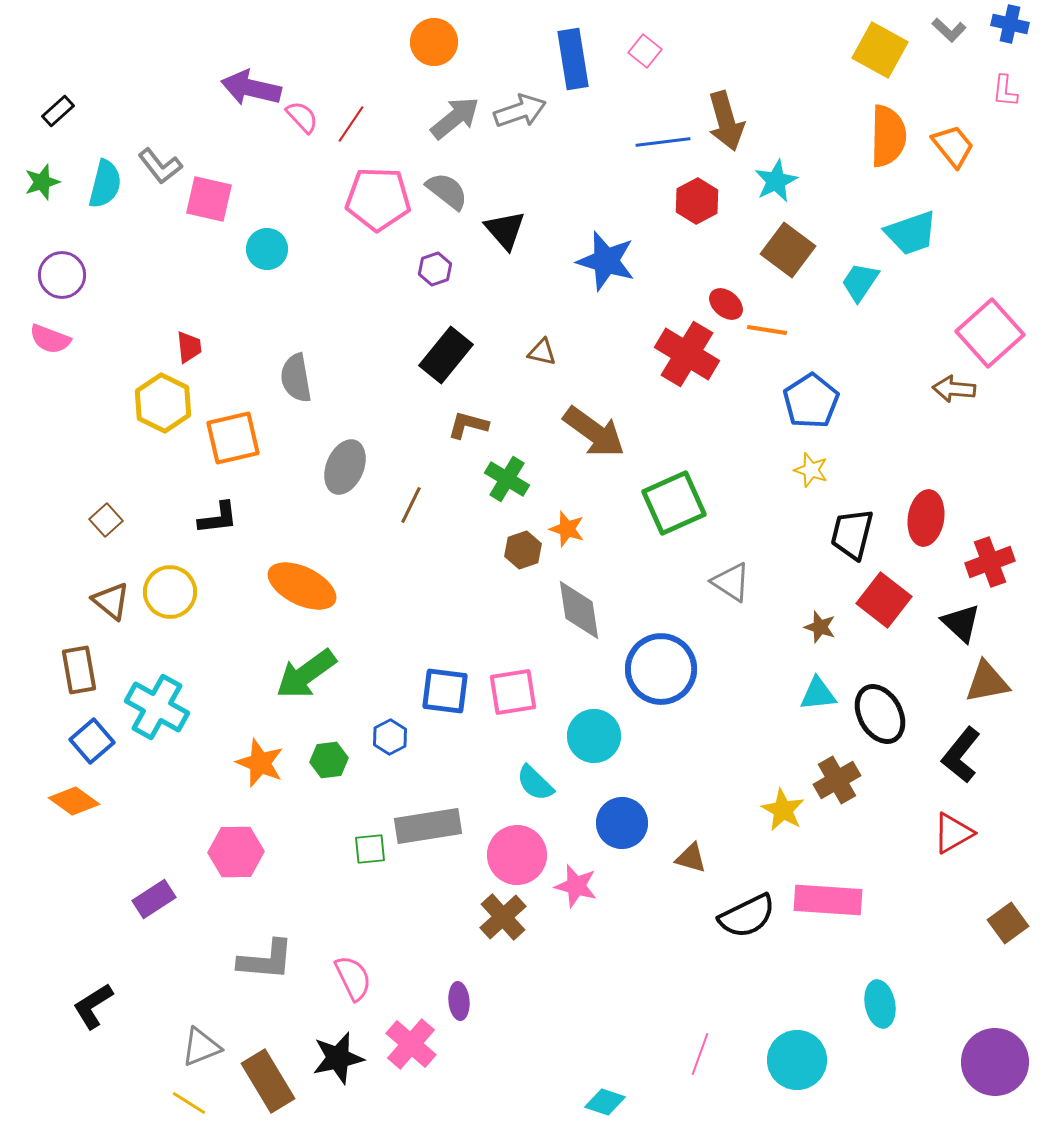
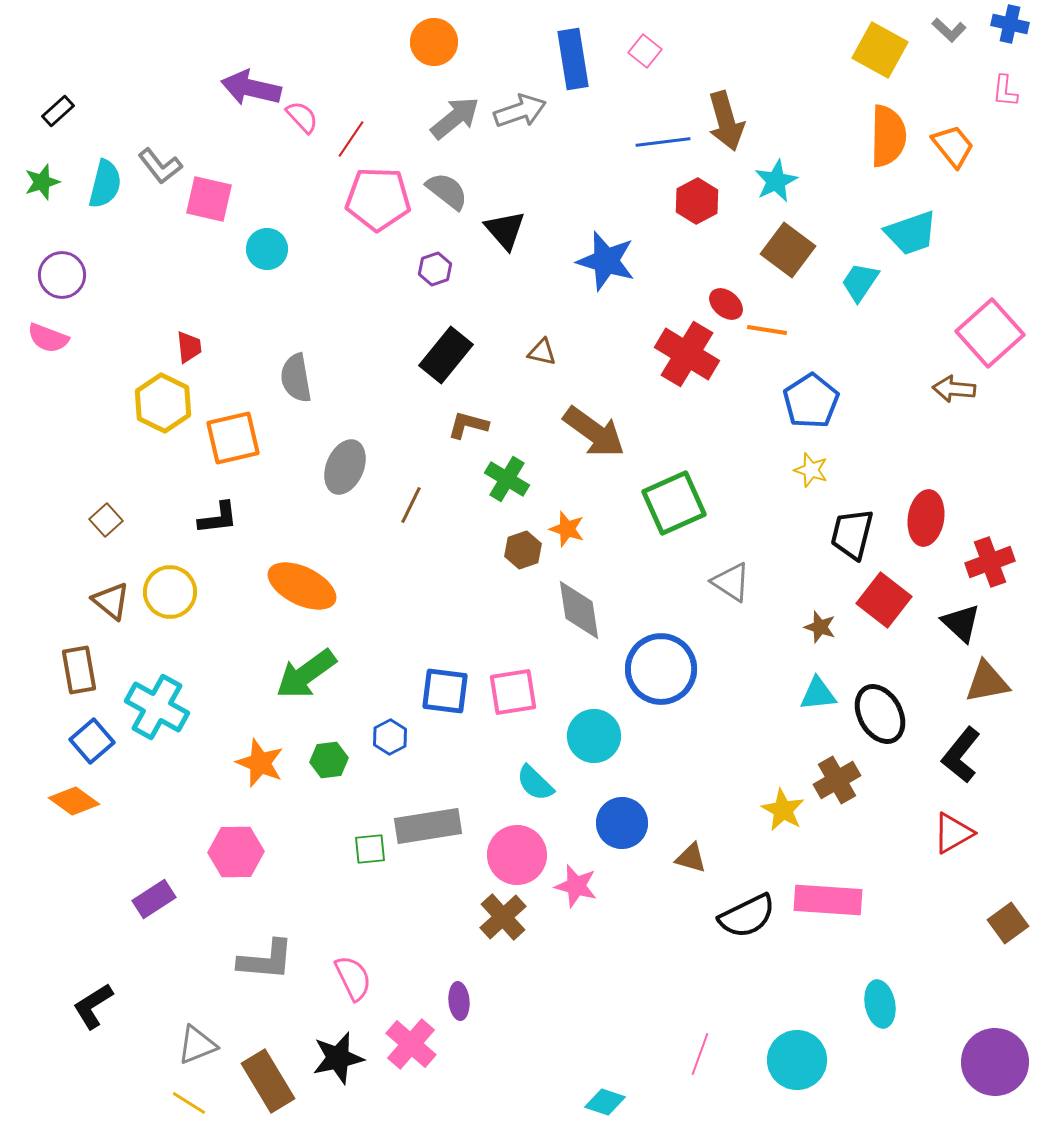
red line at (351, 124): moved 15 px down
pink semicircle at (50, 339): moved 2 px left, 1 px up
gray triangle at (201, 1047): moved 4 px left, 2 px up
